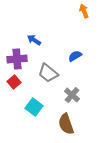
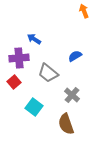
blue arrow: moved 1 px up
purple cross: moved 2 px right, 1 px up
